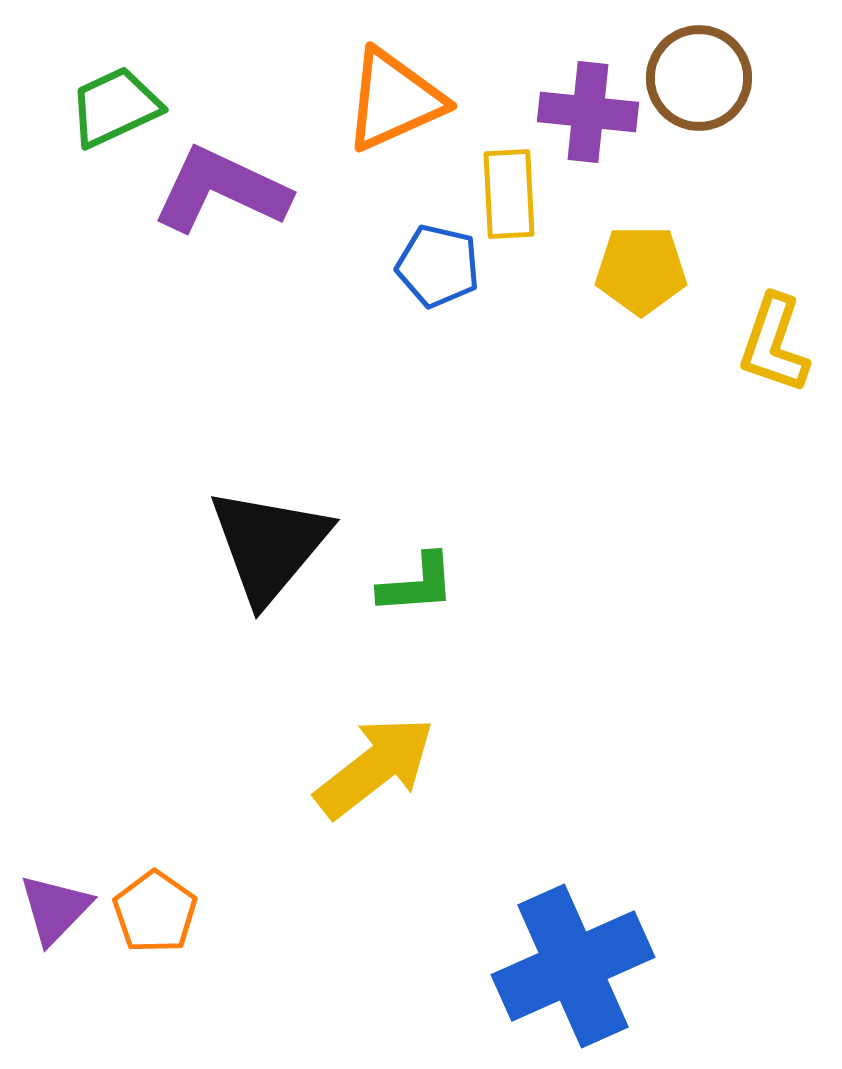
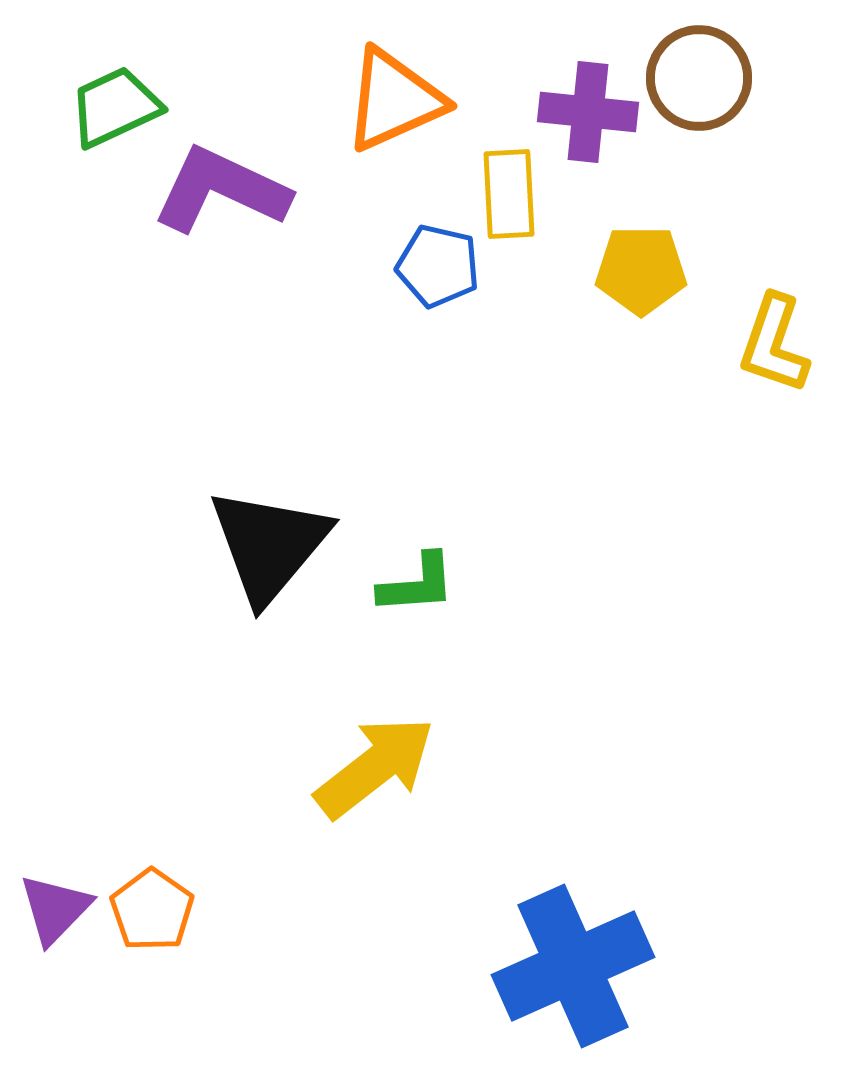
orange pentagon: moved 3 px left, 2 px up
